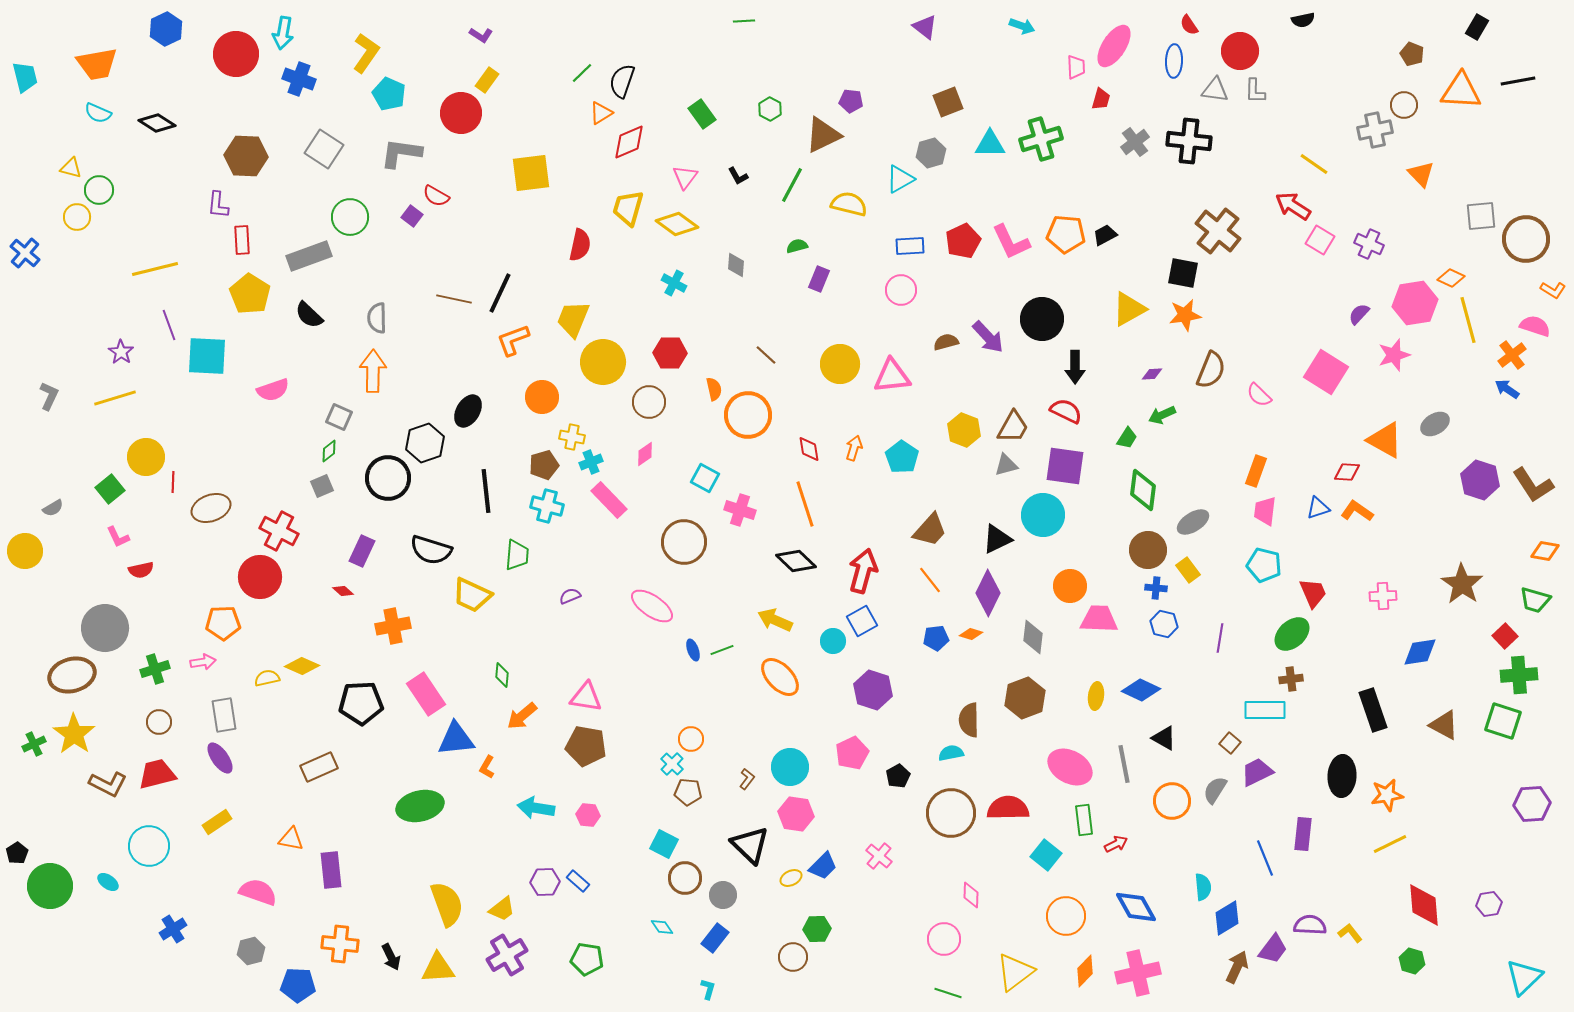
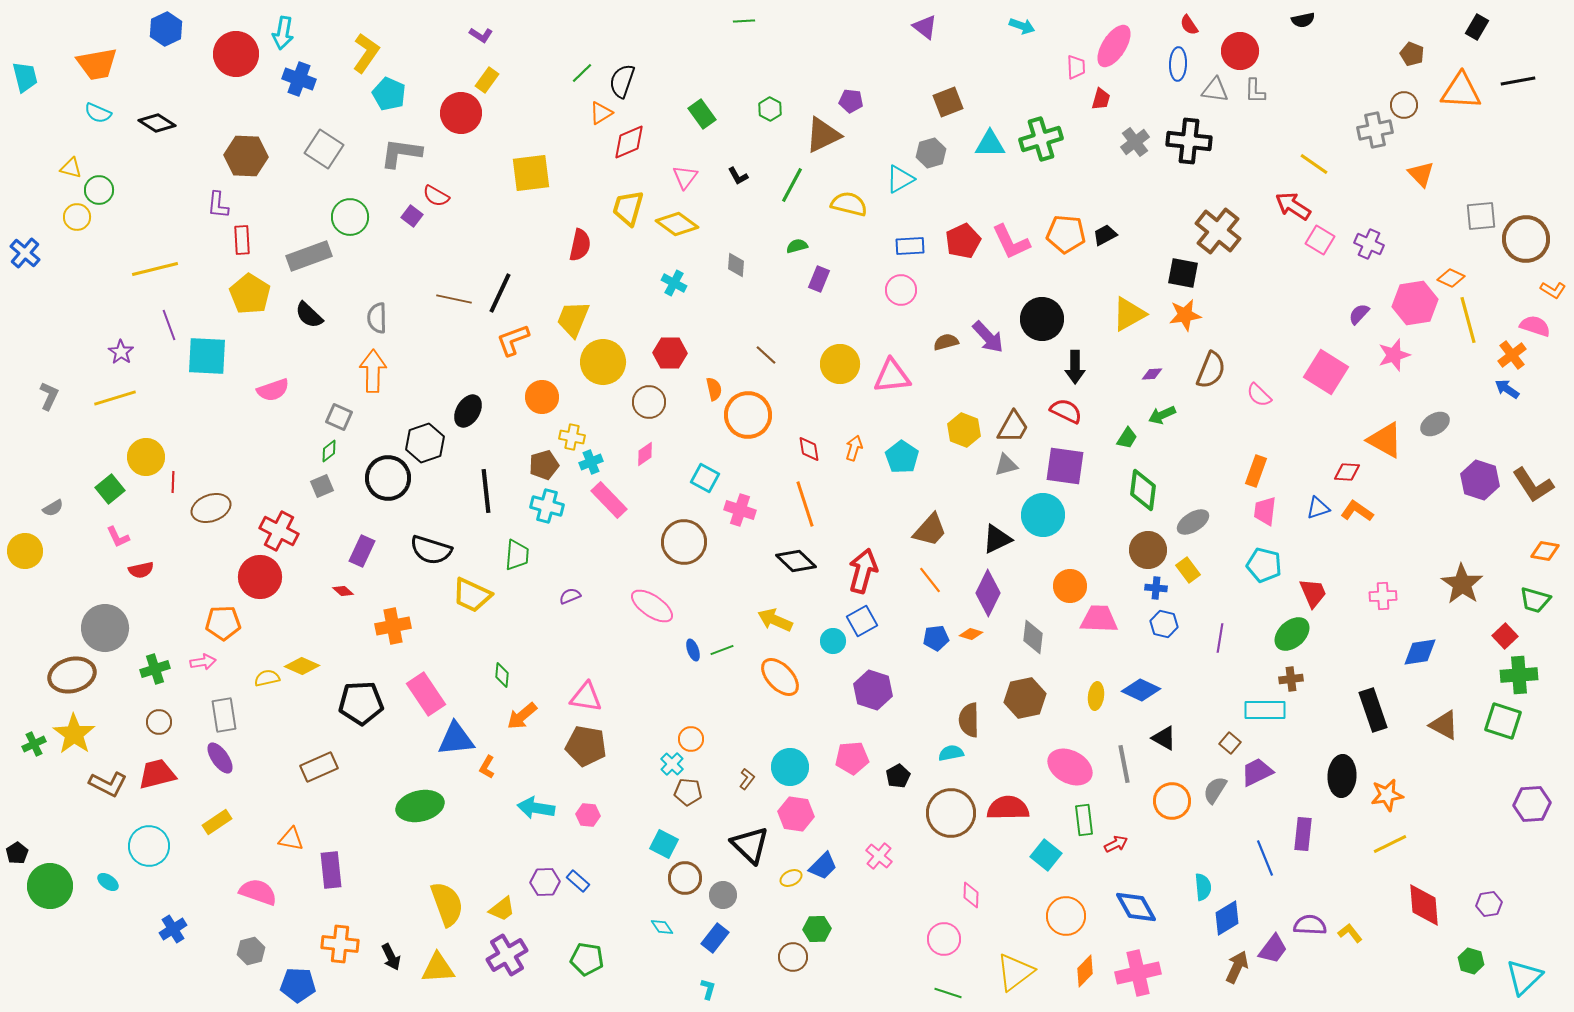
blue ellipse at (1174, 61): moved 4 px right, 3 px down
yellow triangle at (1129, 309): moved 5 px down
brown hexagon at (1025, 698): rotated 9 degrees clockwise
pink pentagon at (852, 753): moved 5 px down; rotated 20 degrees clockwise
green hexagon at (1412, 961): moved 59 px right
